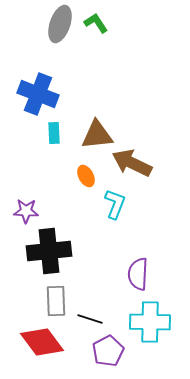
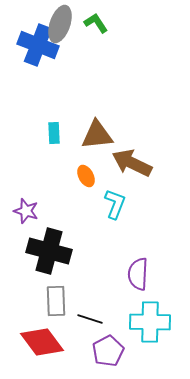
blue cross: moved 49 px up
purple star: rotated 15 degrees clockwise
black cross: rotated 21 degrees clockwise
